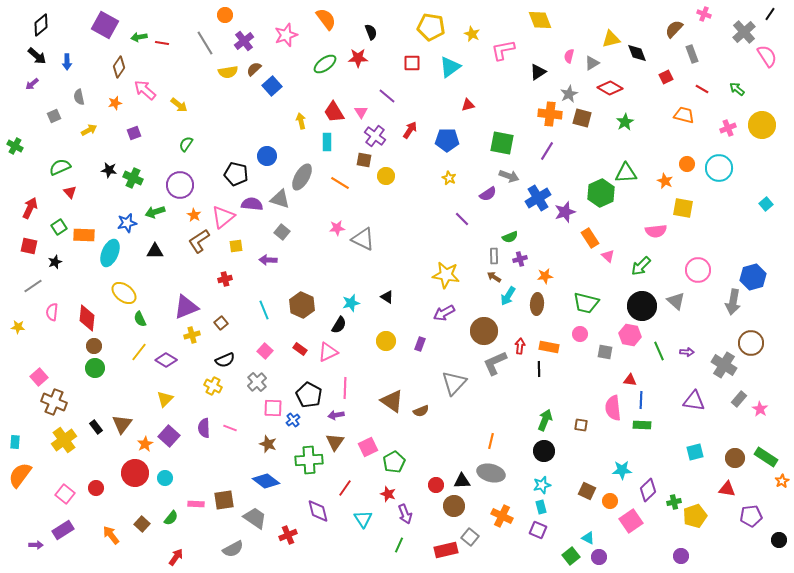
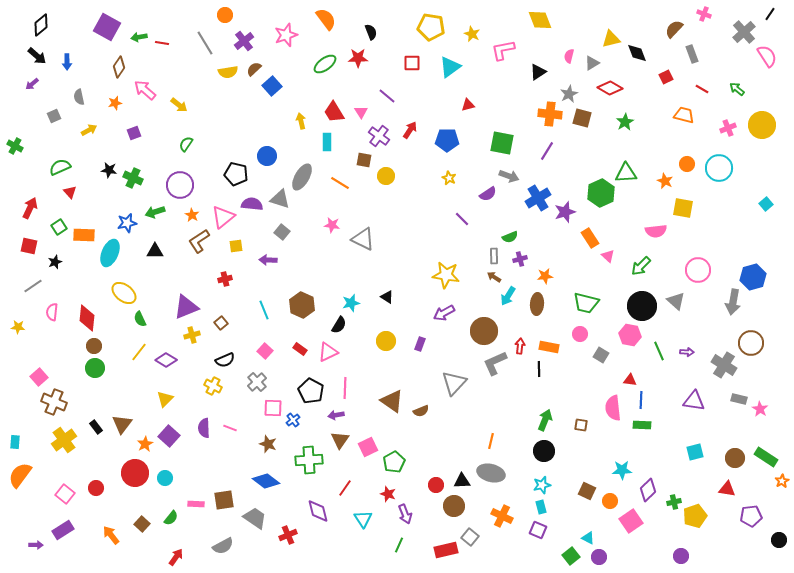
purple square at (105, 25): moved 2 px right, 2 px down
purple cross at (375, 136): moved 4 px right
orange star at (194, 215): moved 2 px left
pink star at (337, 228): moved 5 px left, 3 px up; rotated 14 degrees clockwise
gray square at (605, 352): moved 4 px left, 3 px down; rotated 21 degrees clockwise
black pentagon at (309, 395): moved 2 px right, 4 px up
gray rectangle at (739, 399): rotated 63 degrees clockwise
brown triangle at (335, 442): moved 5 px right, 2 px up
gray semicircle at (233, 549): moved 10 px left, 3 px up
